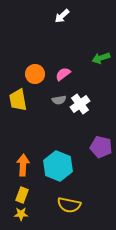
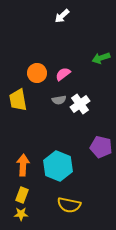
orange circle: moved 2 px right, 1 px up
